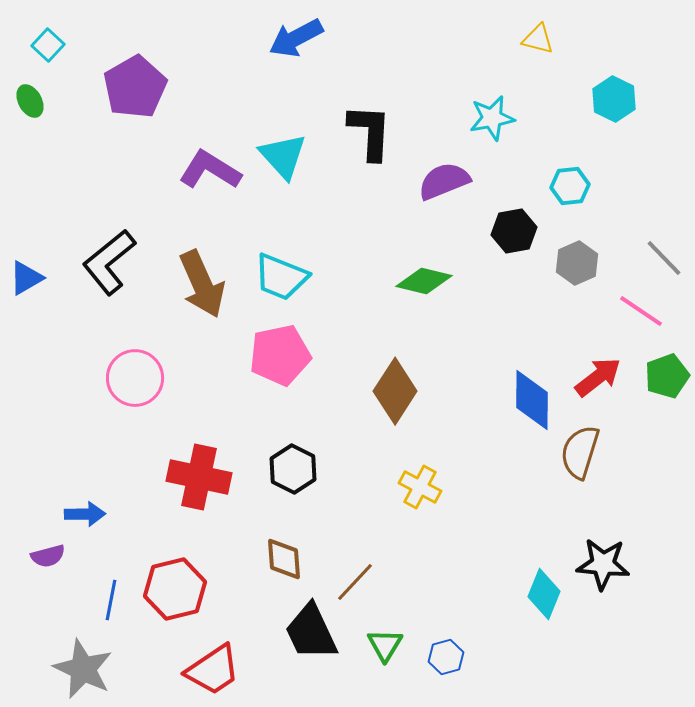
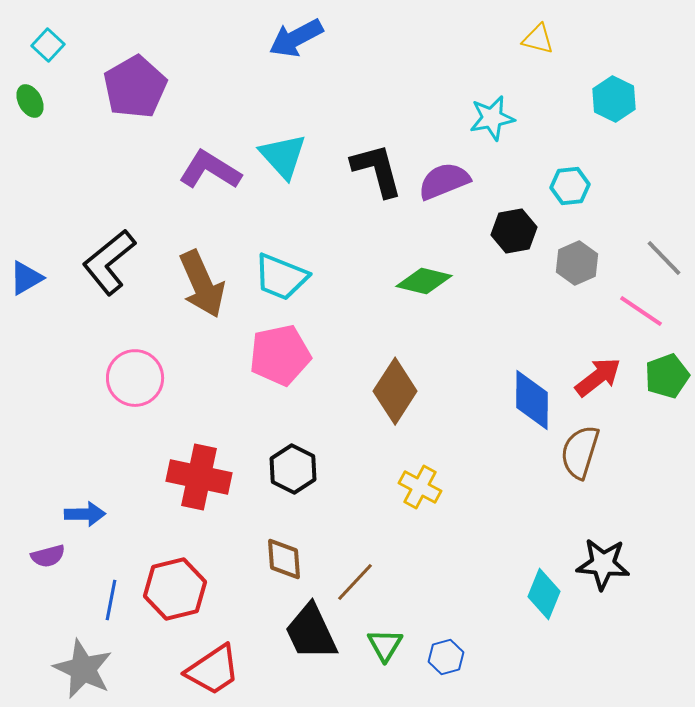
black L-shape at (370, 132): moved 7 px right, 38 px down; rotated 18 degrees counterclockwise
